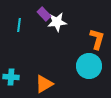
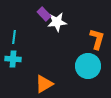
cyan line: moved 5 px left, 12 px down
cyan circle: moved 1 px left
cyan cross: moved 2 px right, 18 px up
